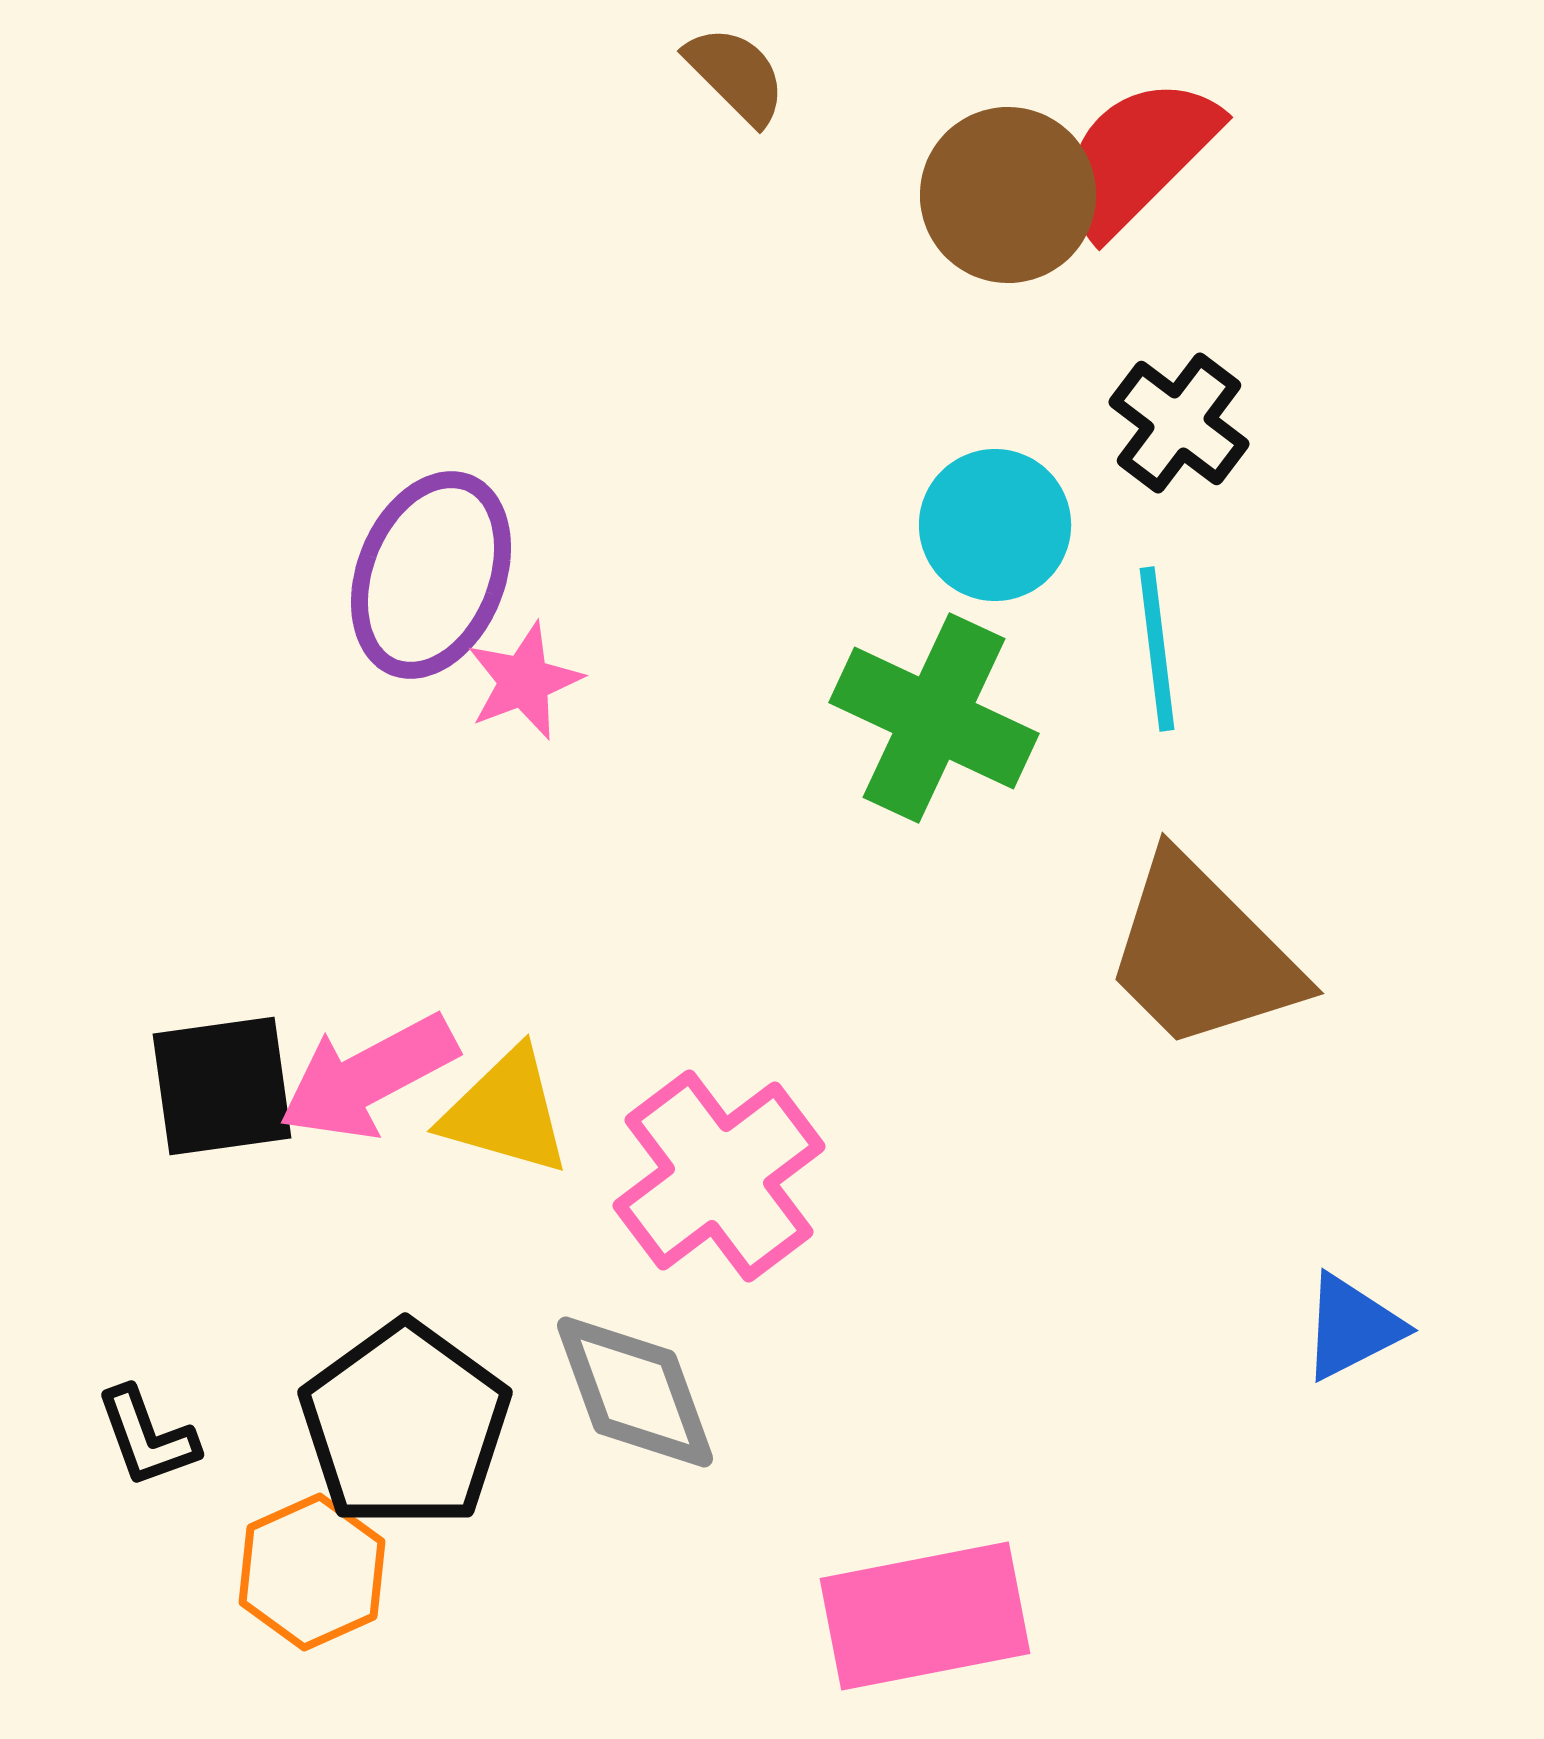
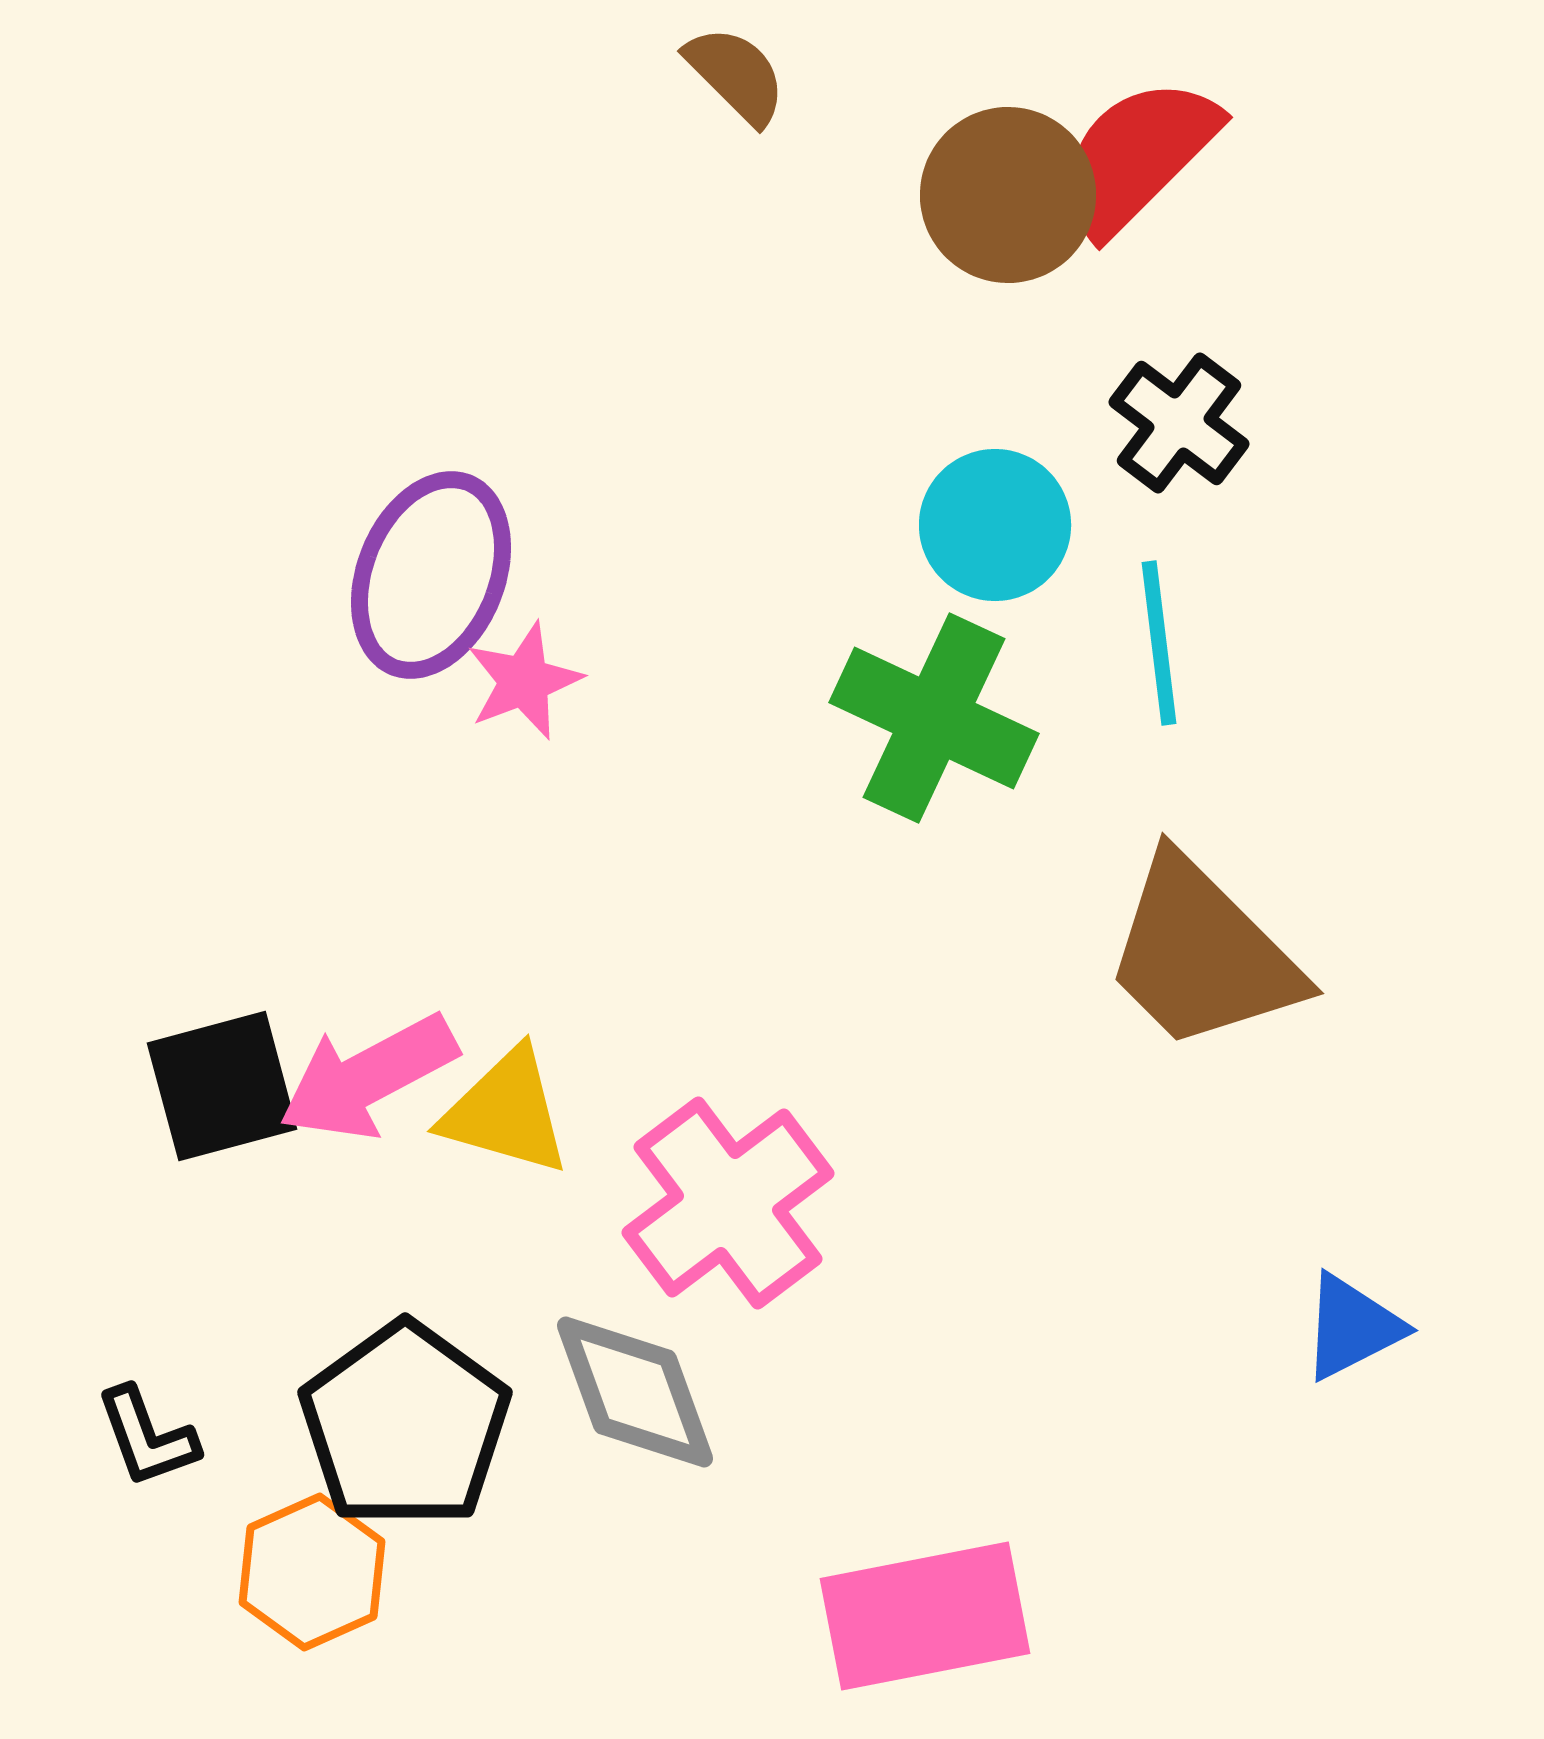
cyan line: moved 2 px right, 6 px up
black square: rotated 7 degrees counterclockwise
pink cross: moved 9 px right, 27 px down
